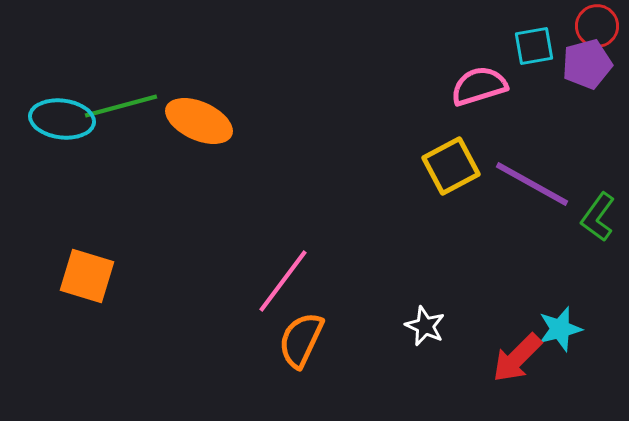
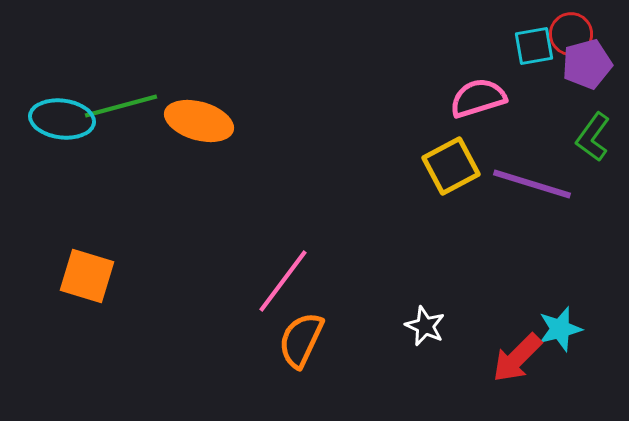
red circle: moved 26 px left, 8 px down
pink semicircle: moved 1 px left, 12 px down
orange ellipse: rotated 8 degrees counterclockwise
purple line: rotated 12 degrees counterclockwise
green L-shape: moved 5 px left, 80 px up
